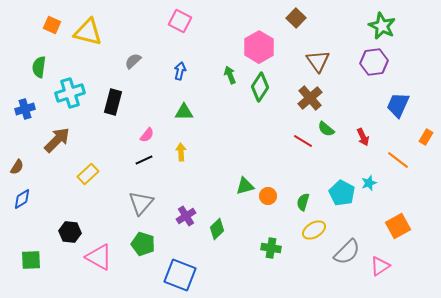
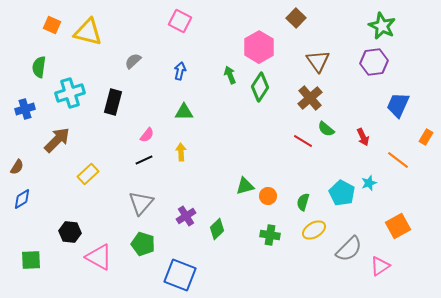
green cross at (271, 248): moved 1 px left, 13 px up
gray semicircle at (347, 252): moved 2 px right, 3 px up
